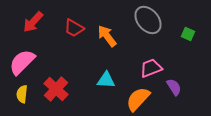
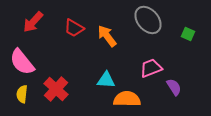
pink semicircle: rotated 84 degrees counterclockwise
orange semicircle: moved 11 px left; rotated 48 degrees clockwise
